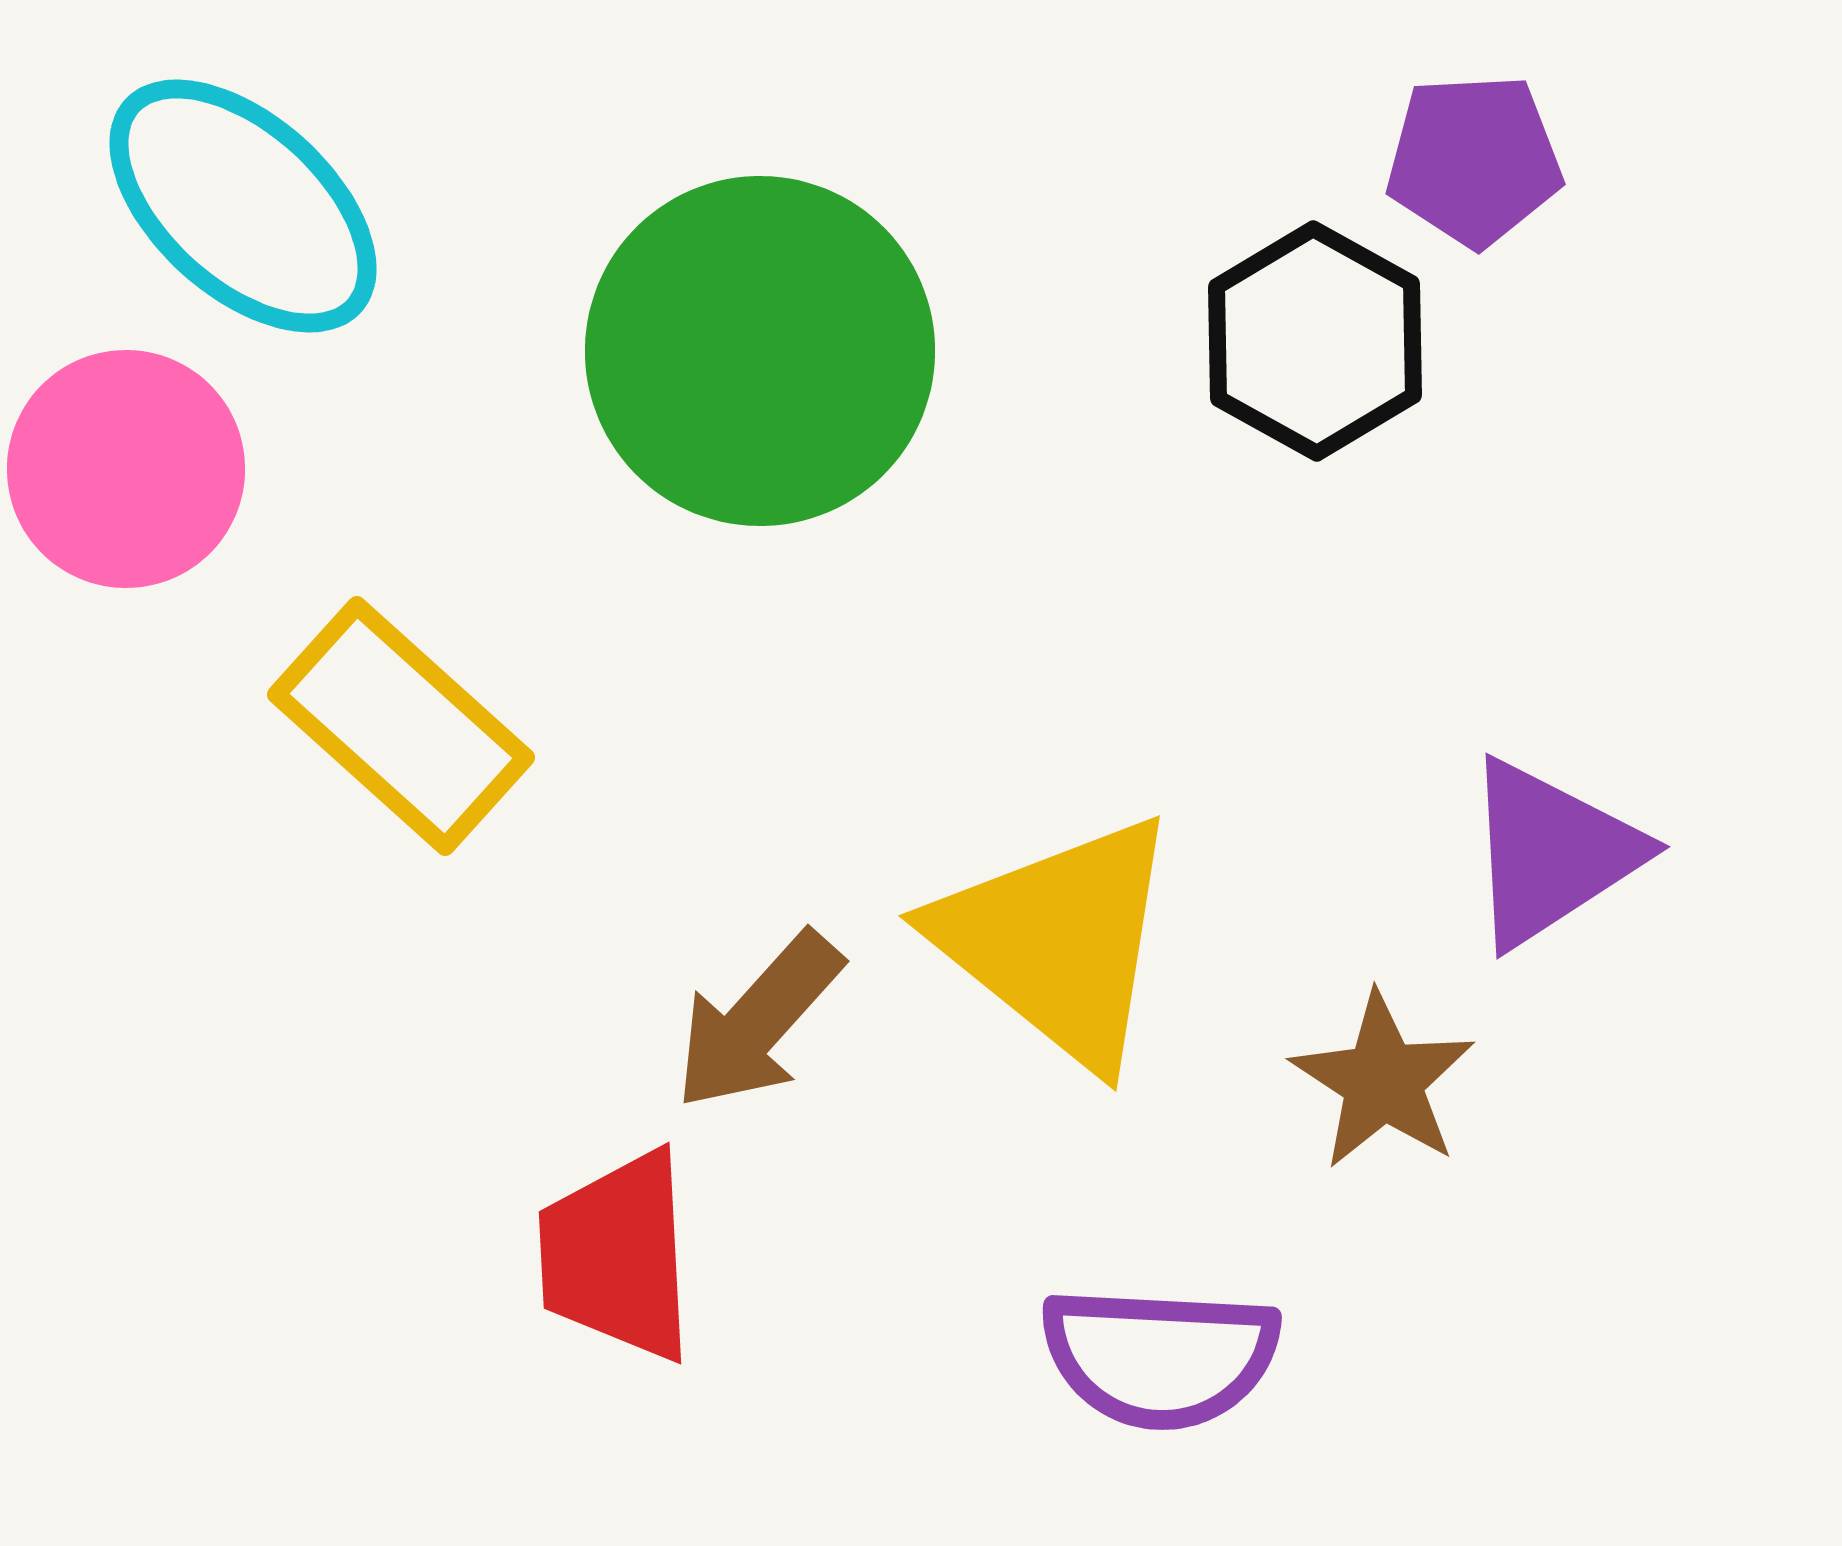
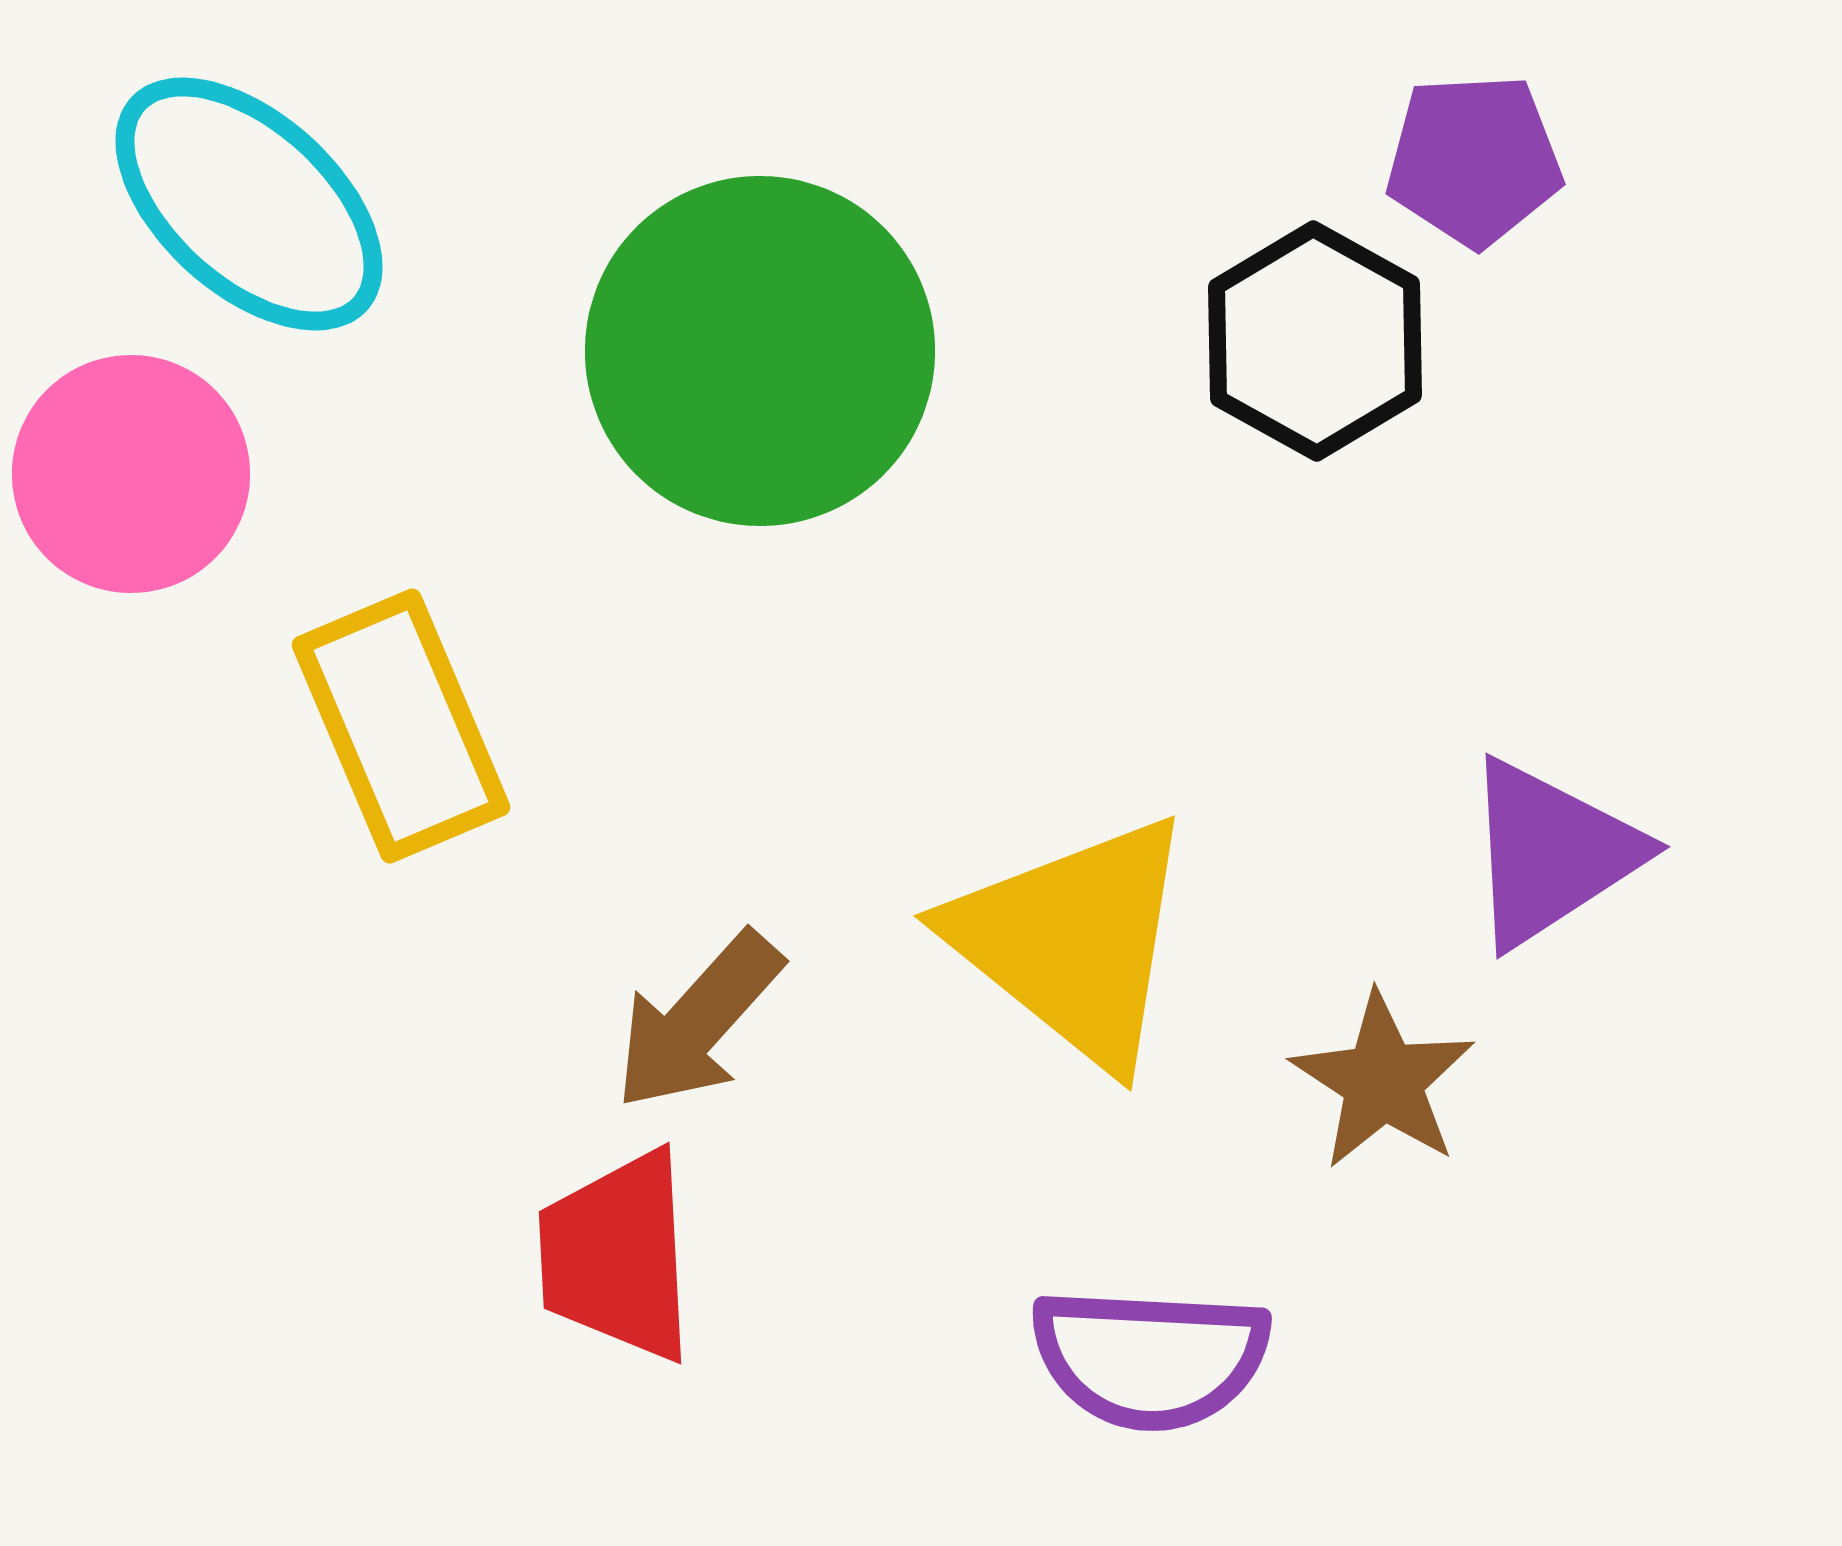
cyan ellipse: moved 6 px right, 2 px up
pink circle: moved 5 px right, 5 px down
yellow rectangle: rotated 25 degrees clockwise
yellow triangle: moved 15 px right
brown arrow: moved 60 px left
purple semicircle: moved 10 px left, 1 px down
